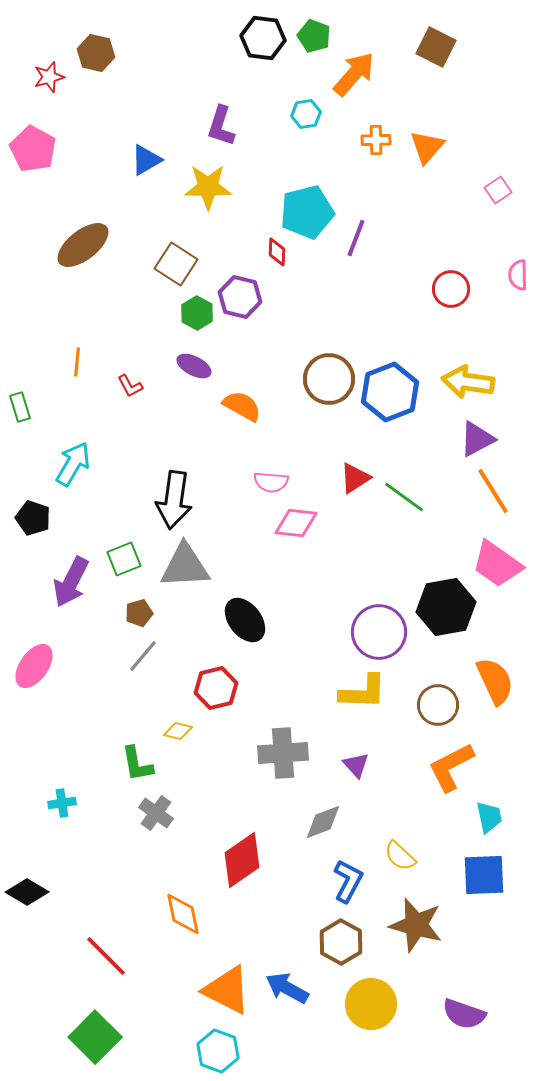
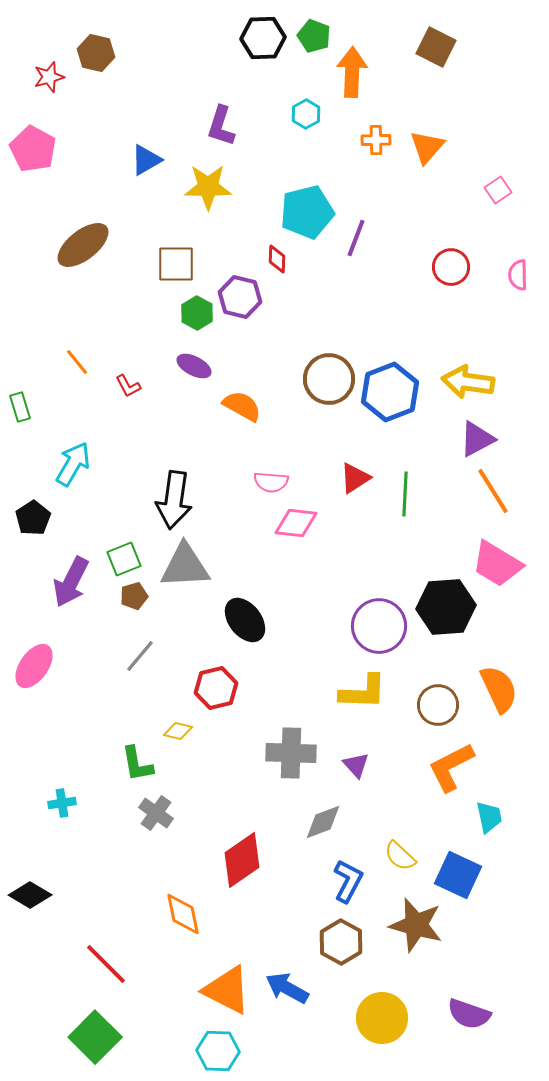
black hexagon at (263, 38): rotated 9 degrees counterclockwise
orange arrow at (354, 74): moved 2 px left, 2 px up; rotated 39 degrees counterclockwise
cyan hexagon at (306, 114): rotated 20 degrees counterclockwise
red diamond at (277, 252): moved 7 px down
brown square at (176, 264): rotated 33 degrees counterclockwise
red circle at (451, 289): moved 22 px up
orange line at (77, 362): rotated 44 degrees counterclockwise
red L-shape at (130, 386): moved 2 px left
green line at (404, 497): moved 1 px right, 3 px up; rotated 57 degrees clockwise
black pentagon at (33, 518): rotated 20 degrees clockwise
pink trapezoid at (497, 564): rotated 4 degrees counterclockwise
black hexagon at (446, 607): rotated 6 degrees clockwise
brown pentagon at (139, 613): moved 5 px left, 17 px up
purple circle at (379, 632): moved 6 px up
gray line at (143, 656): moved 3 px left
orange semicircle at (495, 681): moved 4 px right, 8 px down
gray cross at (283, 753): moved 8 px right; rotated 6 degrees clockwise
blue square at (484, 875): moved 26 px left; rotated 27 degrees clockwise
black diamond at (27, 892): moved 3 px right, 3 px down
red line at (106, 956): moved 8 px down
yellow circle at (371, 1004): moved 11 px right, 14 px down
purple semicircle at (464, 1014): moved 5 px right
cyan hexagon at (218, 1051): rotated 18 degrees counterclockwise
